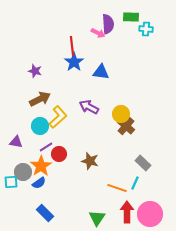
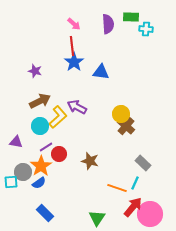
pink arrow: moved 24 px left, 9 px up; rotated 16 degrees clockwise
brown arrow: moved 2 px down
purple arrow: moved 12 px left
red arrow: moved 6 px right, 5 px up; rotated 40 degrees clockwise
